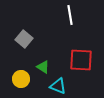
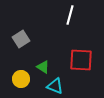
white line: rotated 24 degrees clockwise
gray square: moved 3 px left; rotated 18 degrees clockwise
cyan triangle: moved 3 px left
